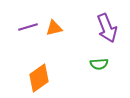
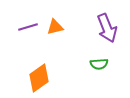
orange triangle: moved 1 px right, 1 px up
